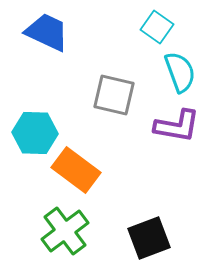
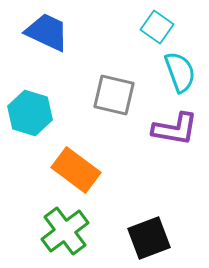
purple L-shape: moved 2 px left, 3 px down
cyan hexagon: moved 5 px left, 20 px up; rotated 15 degrees clockwise
